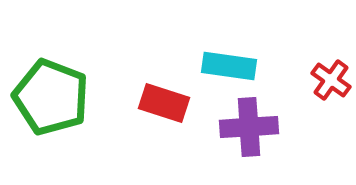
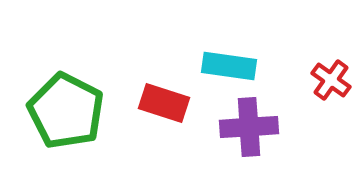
green pentagon: moved 15 px right, 14 px down; rotated 6 degrees clockwise
